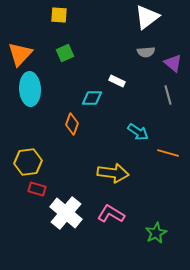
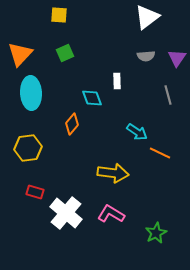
gray semicircle: moved 4 px down
purple triangle: moved 4 px right, 5 px up; rotated 24 degrees clockwise
white rectangle: rotated 63 degrees clockwise
cyan ellipse: moved 1 px right, 4 px down
cyan diamond: rotated 70 degrees clockwise
orange diamond: rotated 20 degrees clockwise
cyan arrow: moved 1 px left
orange line: moved 8 px left; rotated 10 degrees clockwise
yellow hexagon: moved 14 px up
red rectangle: moved 2 px left, 3 px down
